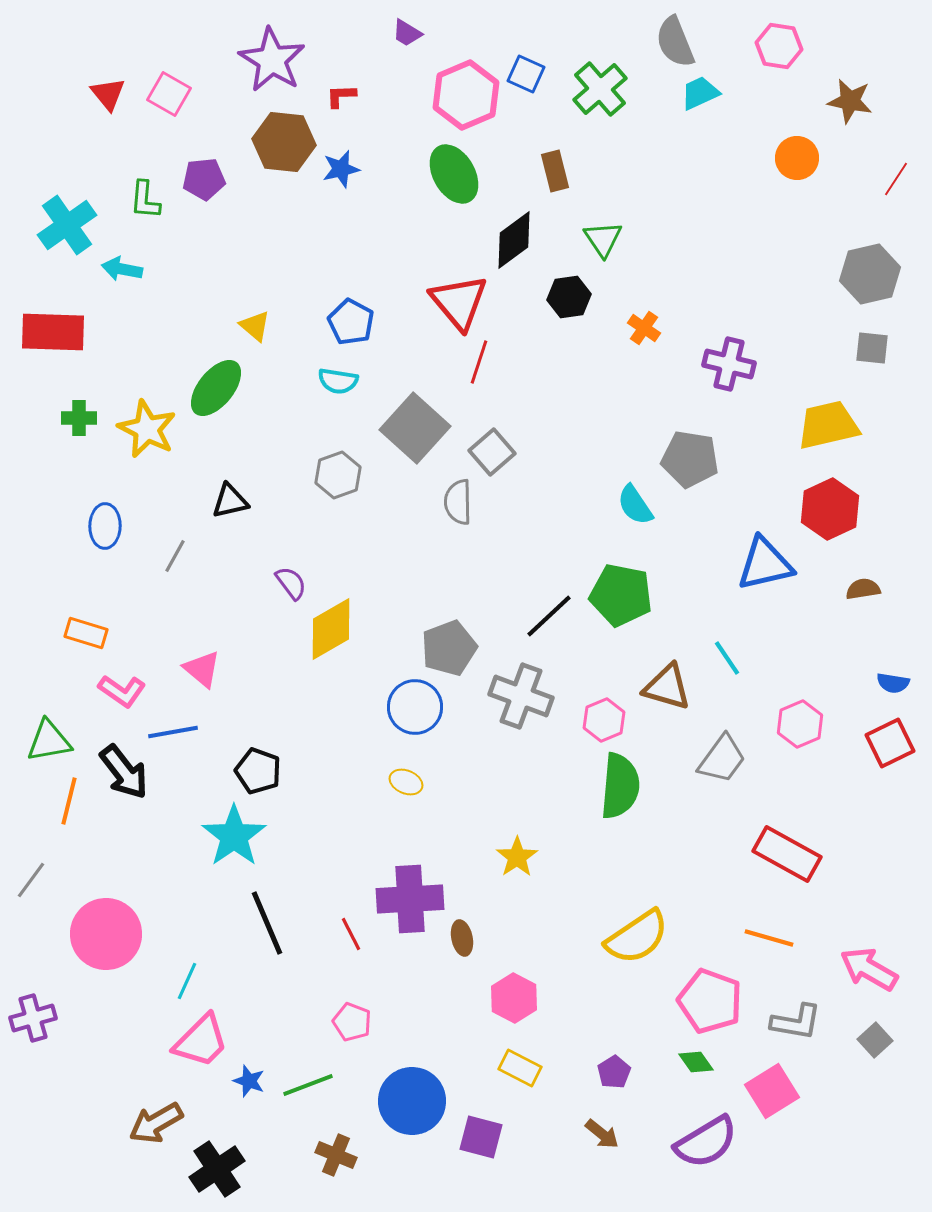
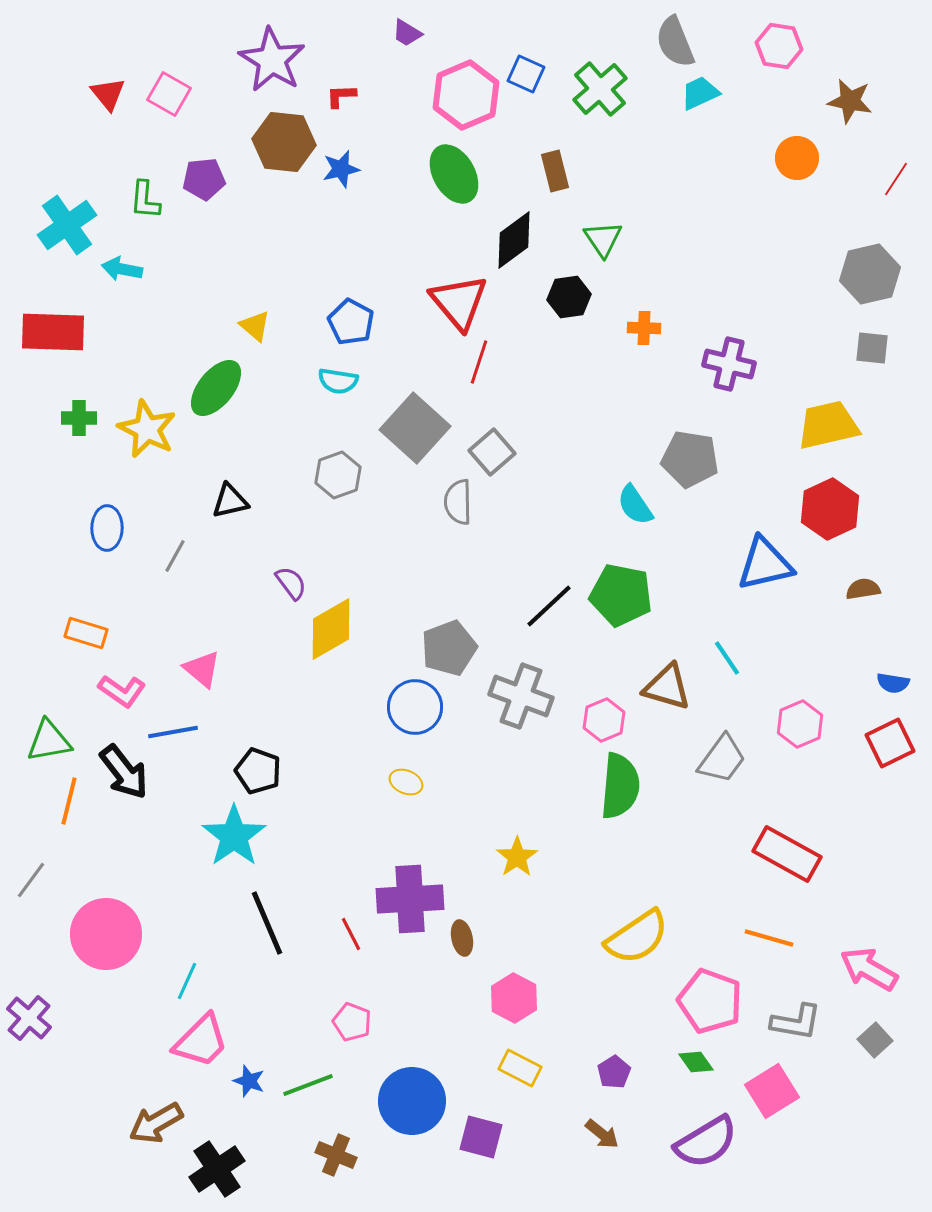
orange cross at (644, 328): rotated 32 degrees counterclockwise
blue ellipse at (105, 526): moved 2 px right, 2 px down
black line at (549, 616): moved 10 px up
purple cross at (33, 1018): moved 4 px left; rotated 33 degrees counterclockwise
